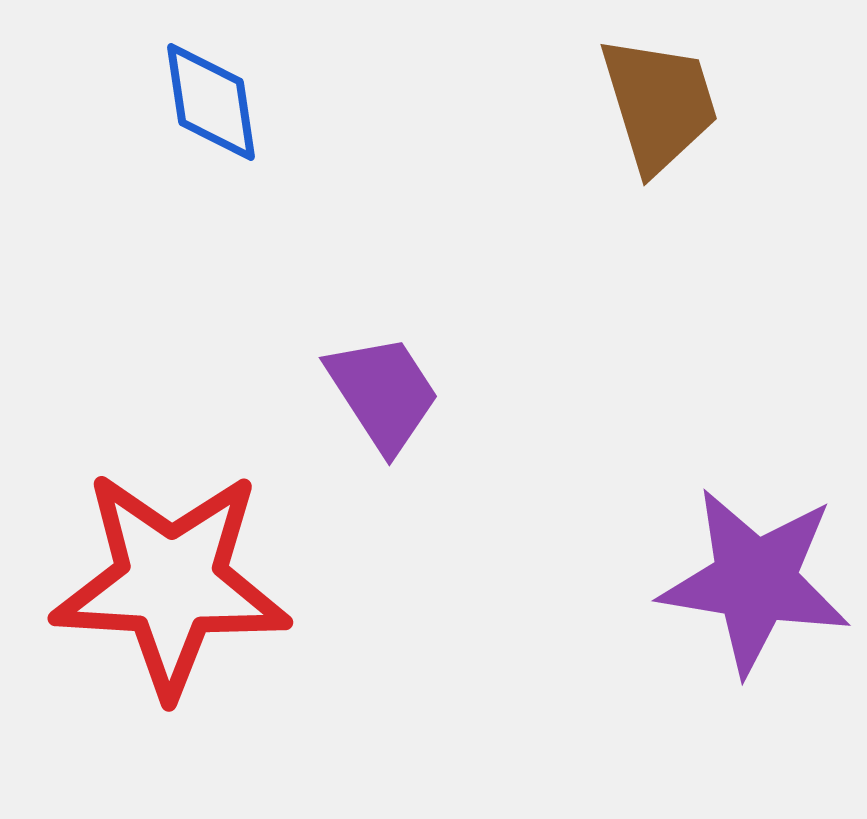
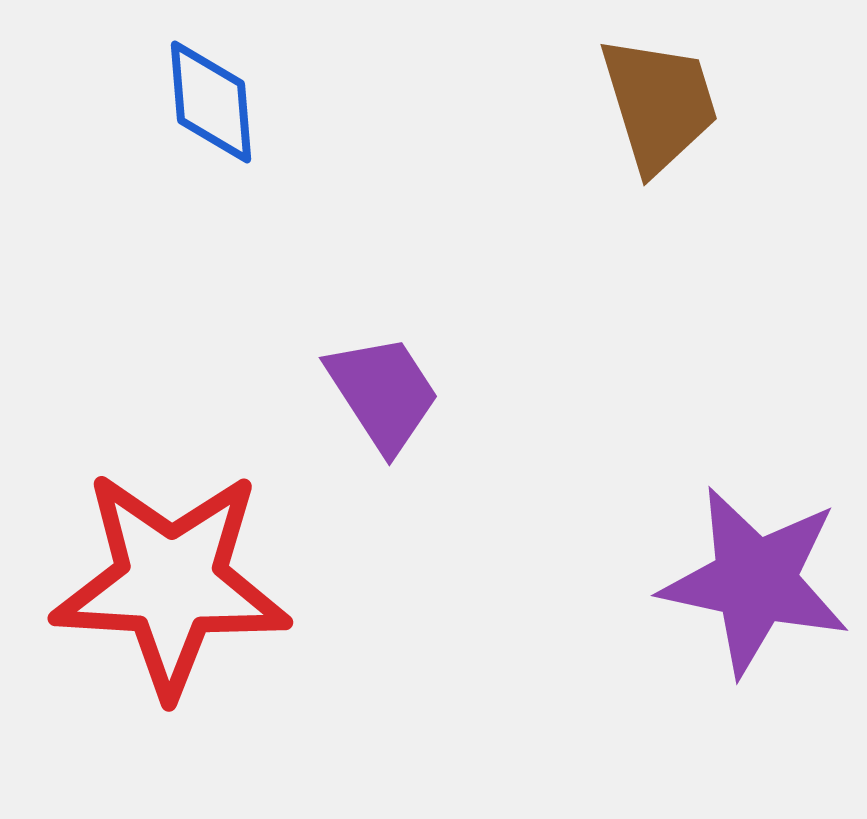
blue diamond: rotated 4 degrees clockwise
purple star: rotated 3 degrees clockwise
